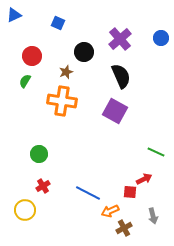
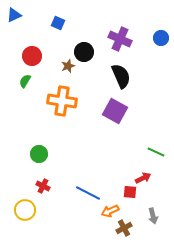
purple cross: rotated 25 degrees counterclockwise
brown star: moved 2 px right, 6 px up
red arrow: moved 1 px left, 1 px up
red cross: rotated 32 degrees counterclockwise
